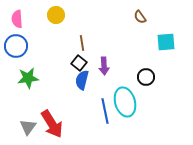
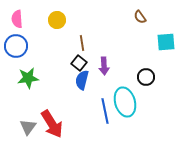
yellow circle: moved 1 px right, 5 px down
